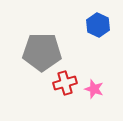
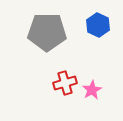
gray pentagon: moved 5 px right, 20 px up
pink star: moved 2 px left, 1 px down; rotated 24 degrees clockwise
